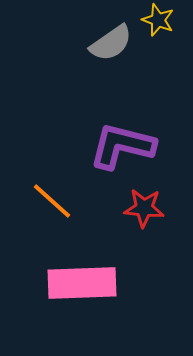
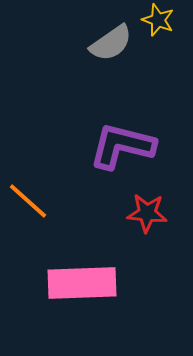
orange line: moved 24 px left
red star: moved 3 px right, 5 px down
